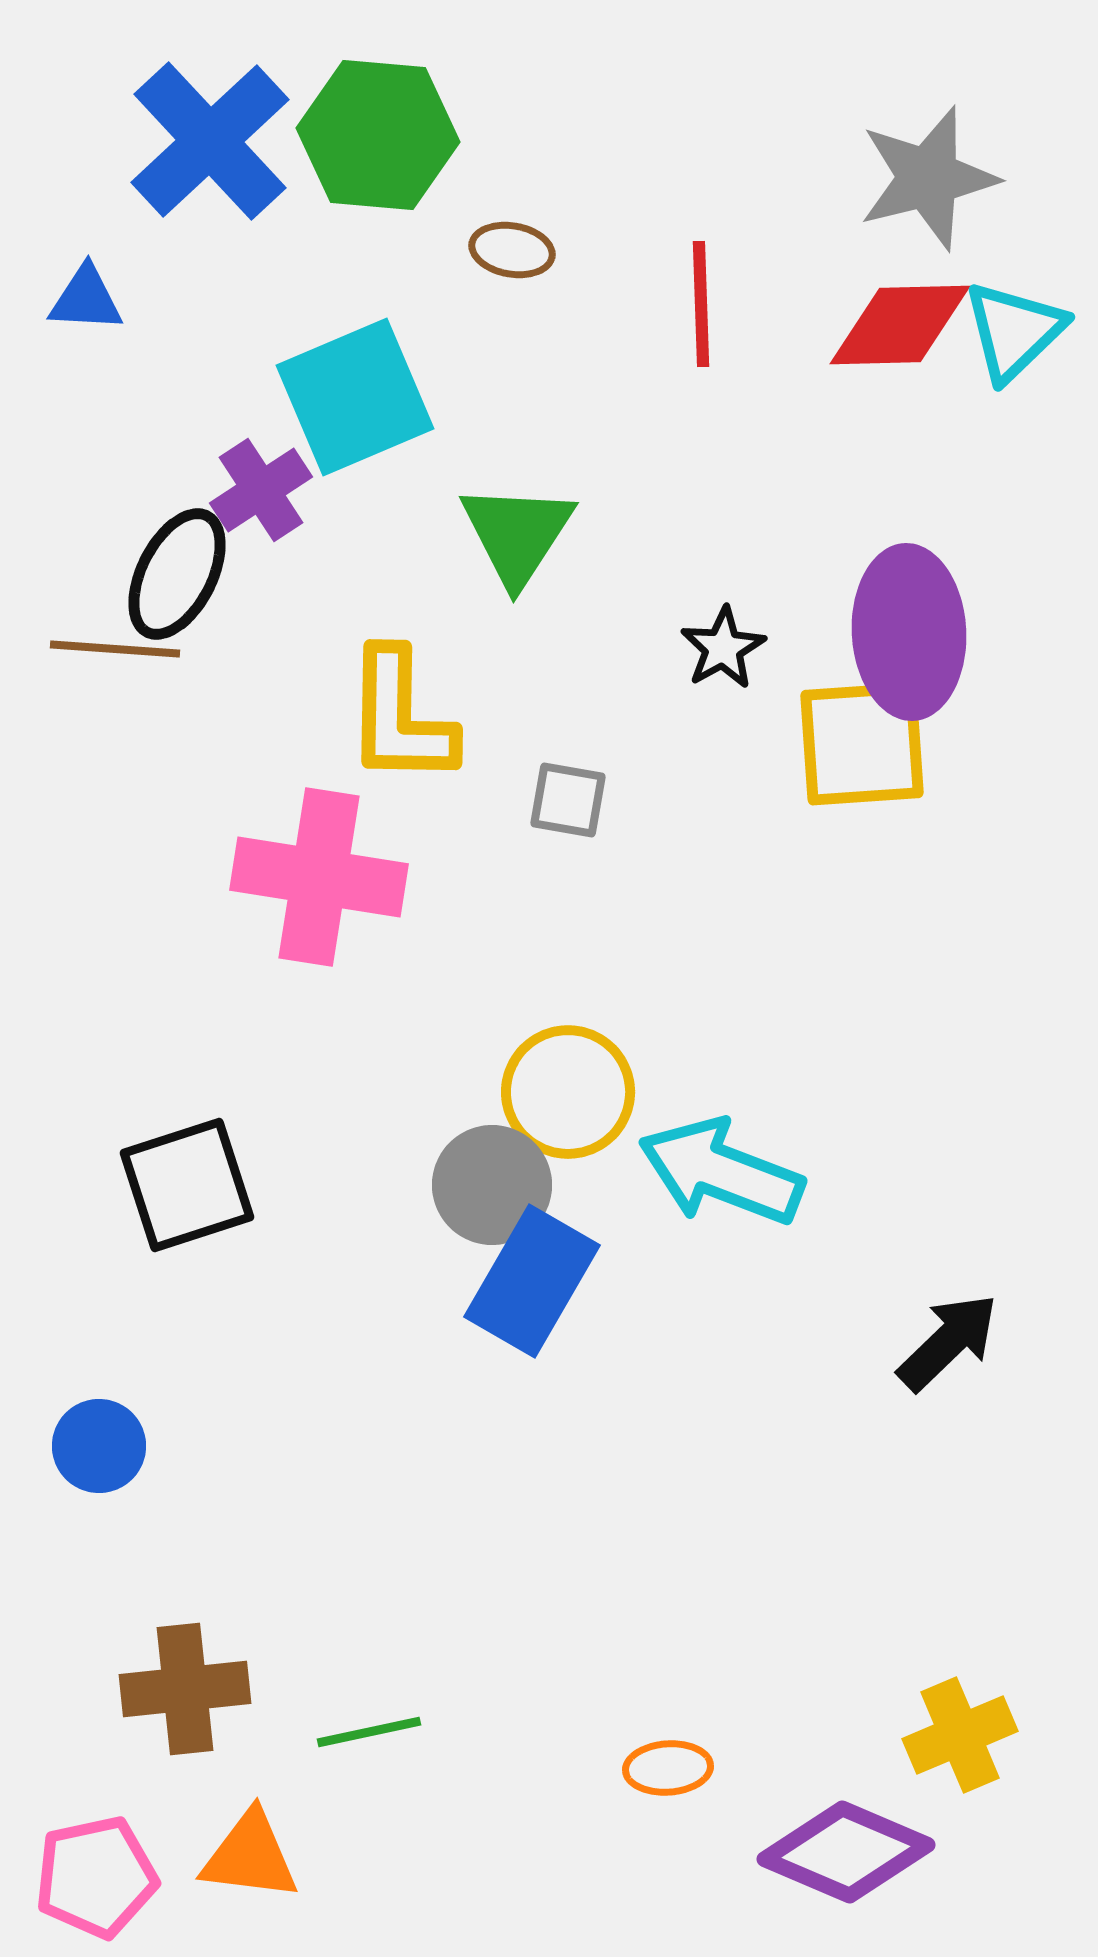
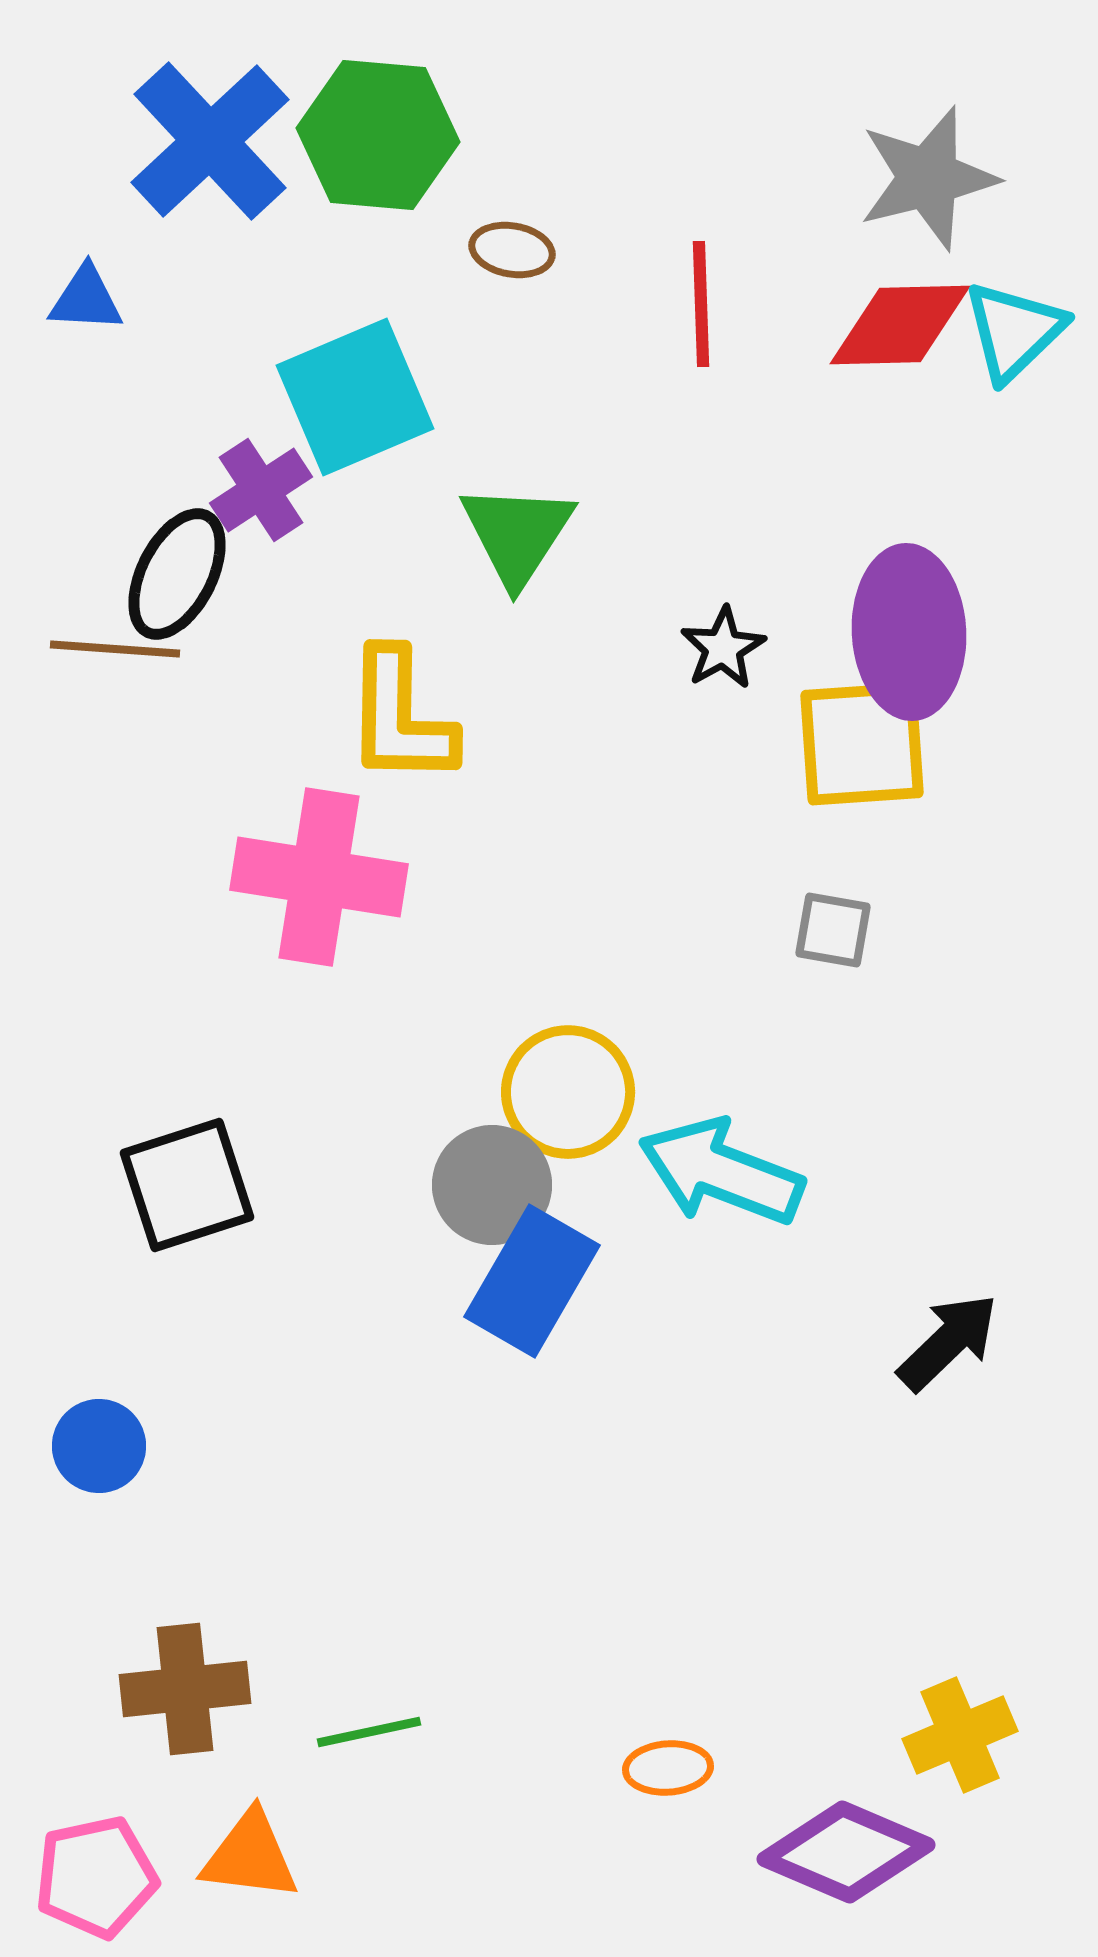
gray square: moved 265 px right, 130 px down
